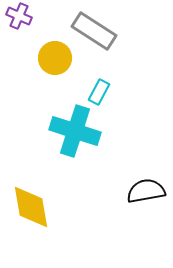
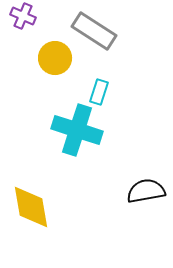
purple cross: moved 4 px right
cyan rectangle: rotated 10 degrees counterclockwise
cyan cross: moved 2 px right, 1 px up
